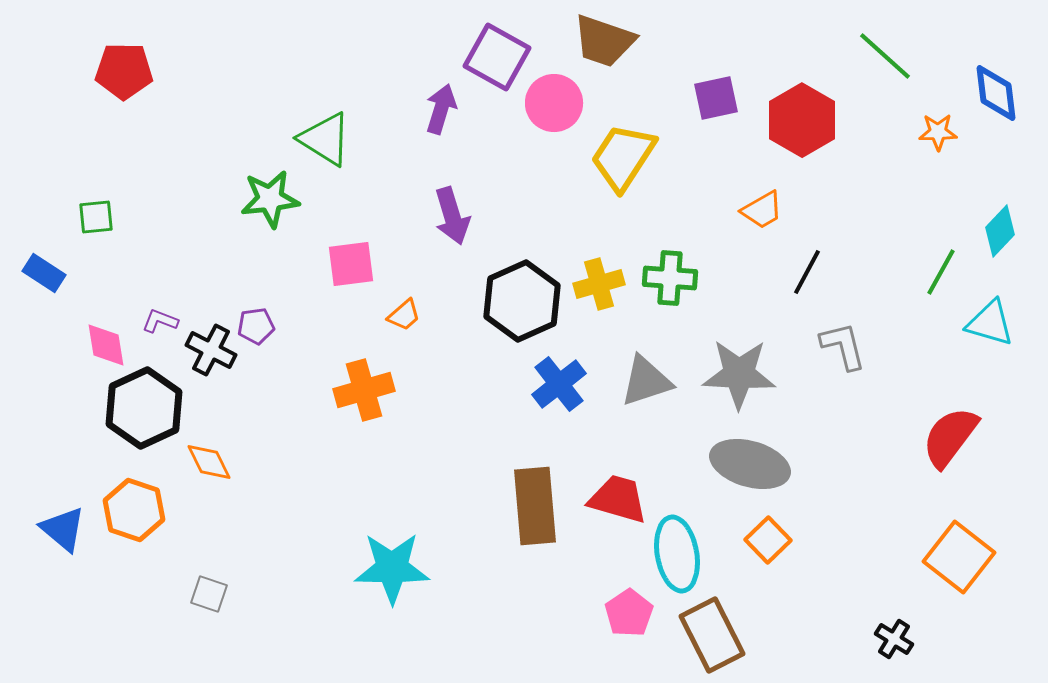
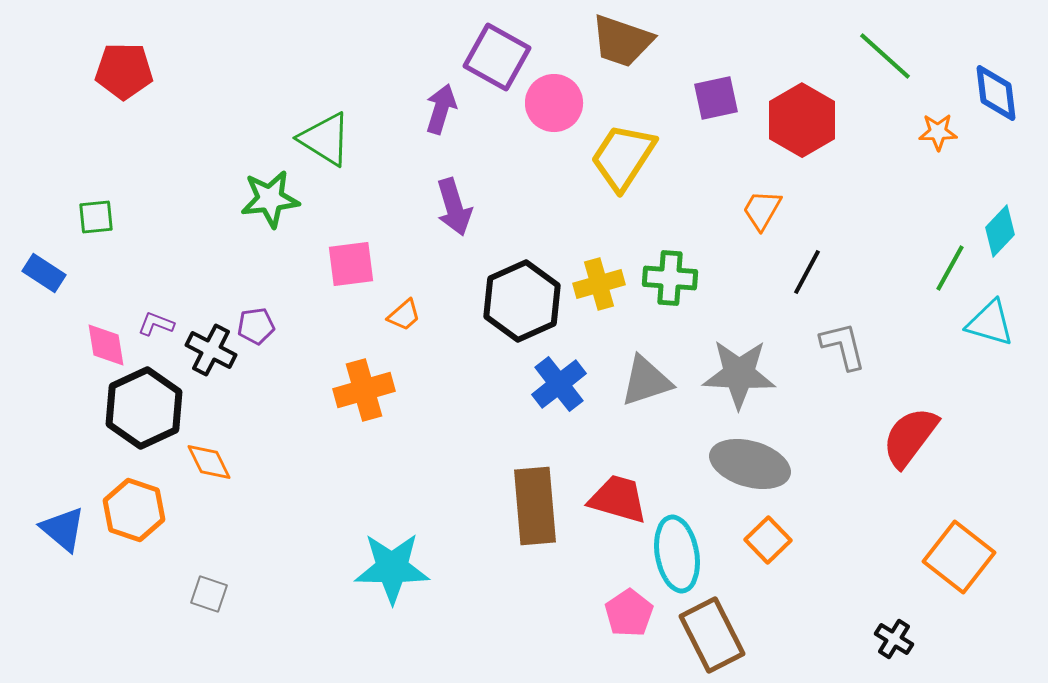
brown trapezoid at (604, 41): moved 18 px right
orange trapezoid at (762, 210): rotated 150 degrees clockwise
purple arrow at (452, 216): moved 2 px right, 9 px up
green line at (941, 272): moved 9 px right, 4 px up
purple L-shape at (160, 321): moved 4 px left, 3 px down
red semicircle at (950, 437): moved 40 px left
